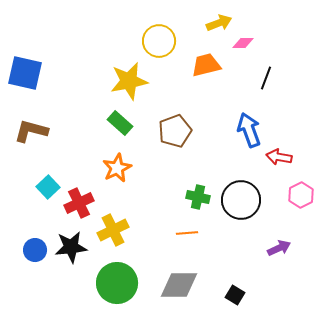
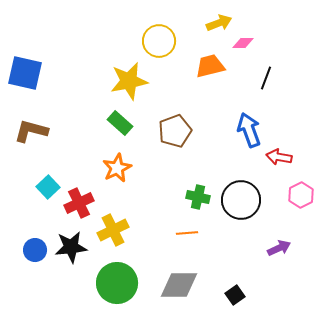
orange trapezoid: moved 4 px right, 1 px down
black square: rotated 24 degrees clockwise
